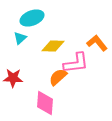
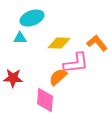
cyan triangle: rotated 40 degrees clockwise
yellow diamond: moved 6 px right, 3 px up
pink diamond: moved 3 px up
